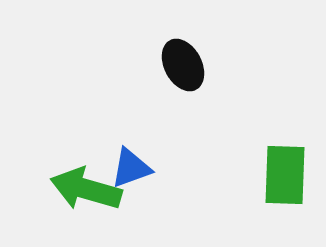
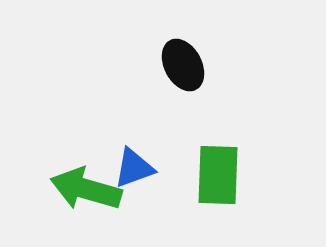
blue triangle: moved 3 px right
green rectangle: moved 67 px left
